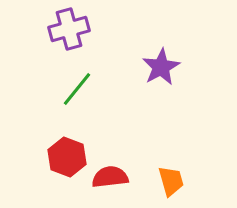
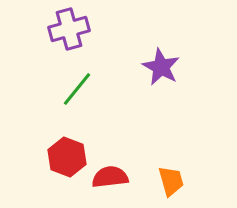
purple star: rotated 15 degrees counterclockwise
